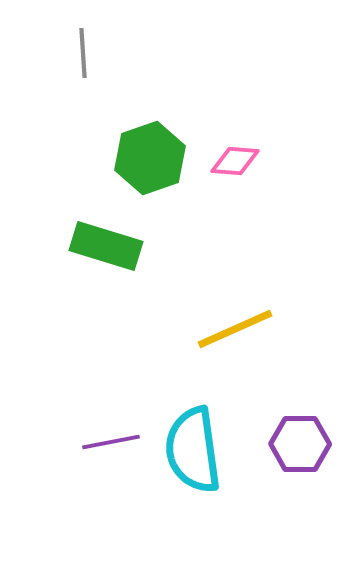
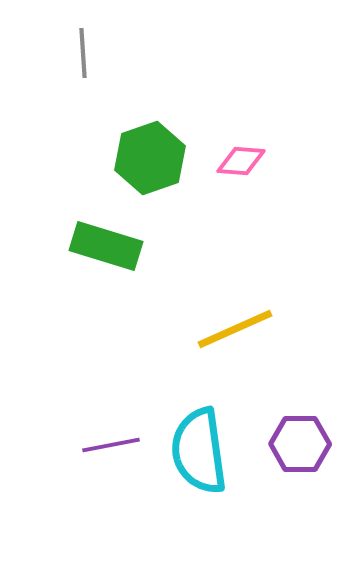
pink diamond: moved 6 px right
purple line: moved 3 px down
cyan semicircle: moved 6 px right, 1 px down
